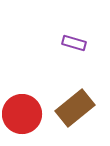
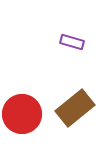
purple rectangle: moved 2 px left, 1 px up
